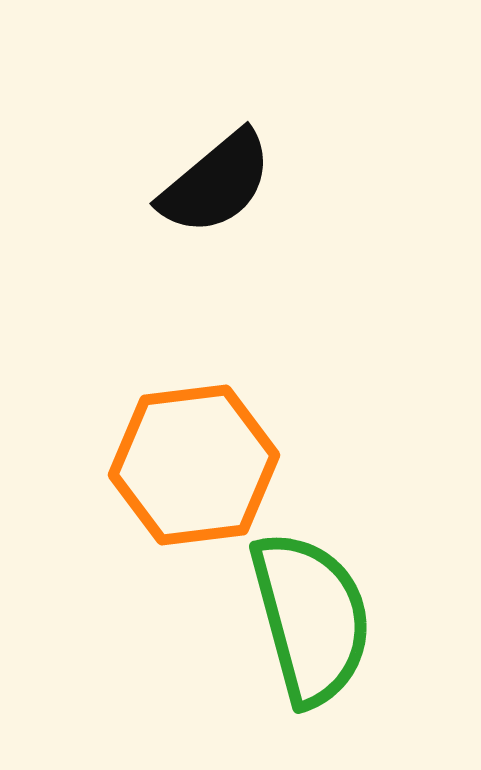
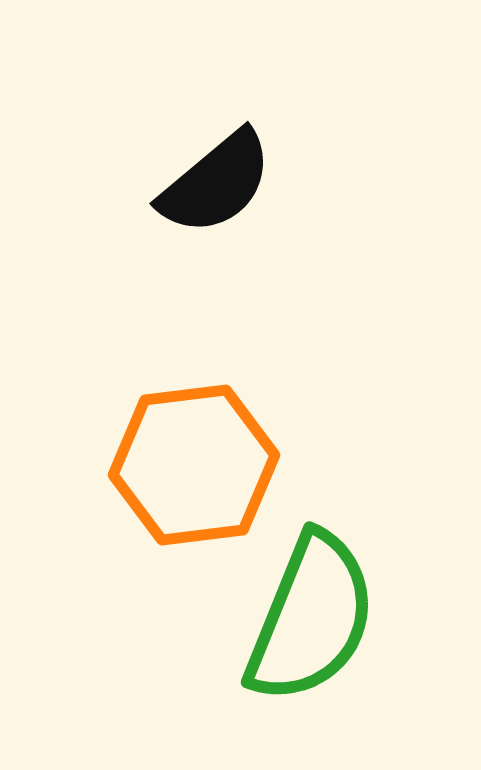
green semicircle: rotated 37 degrees clockwise
